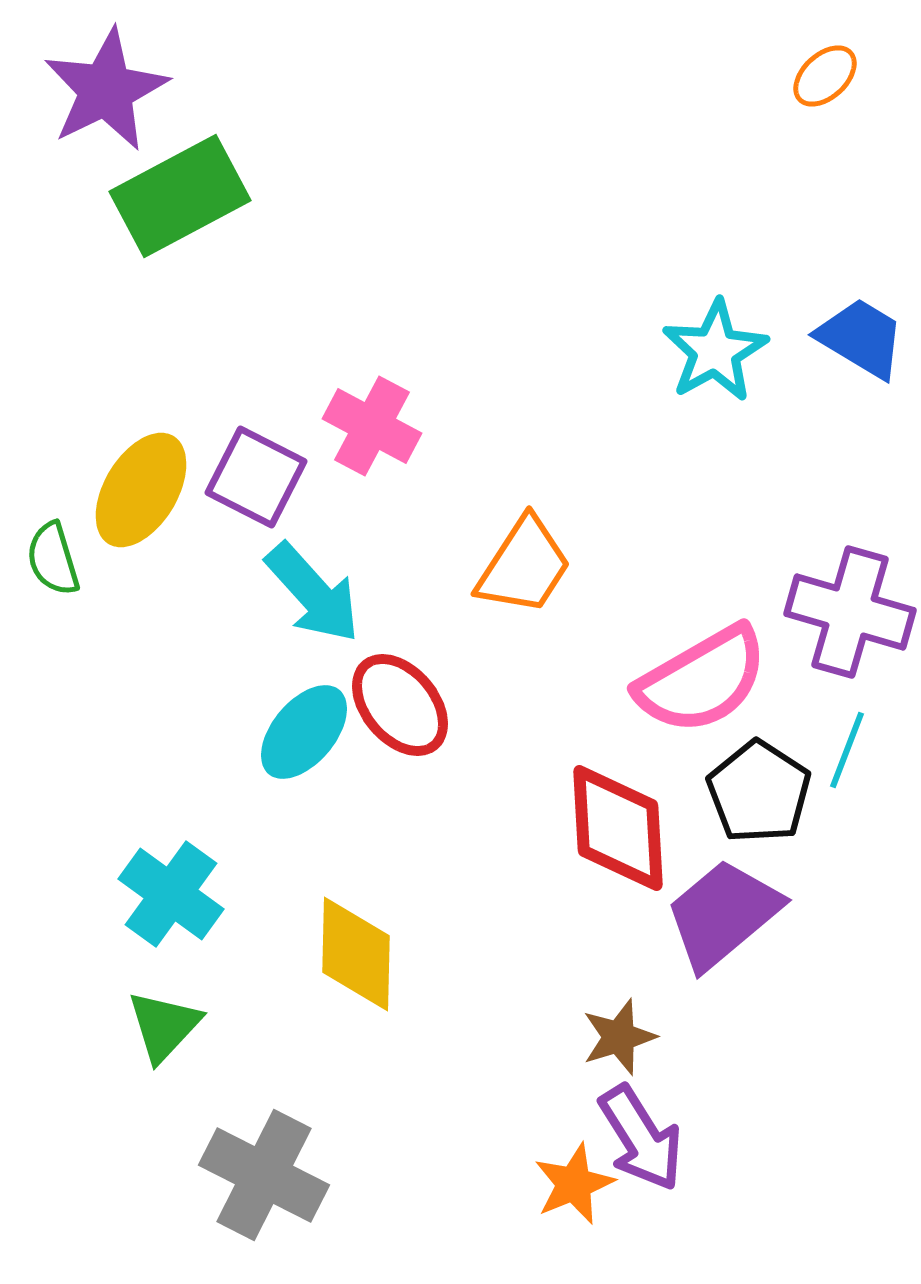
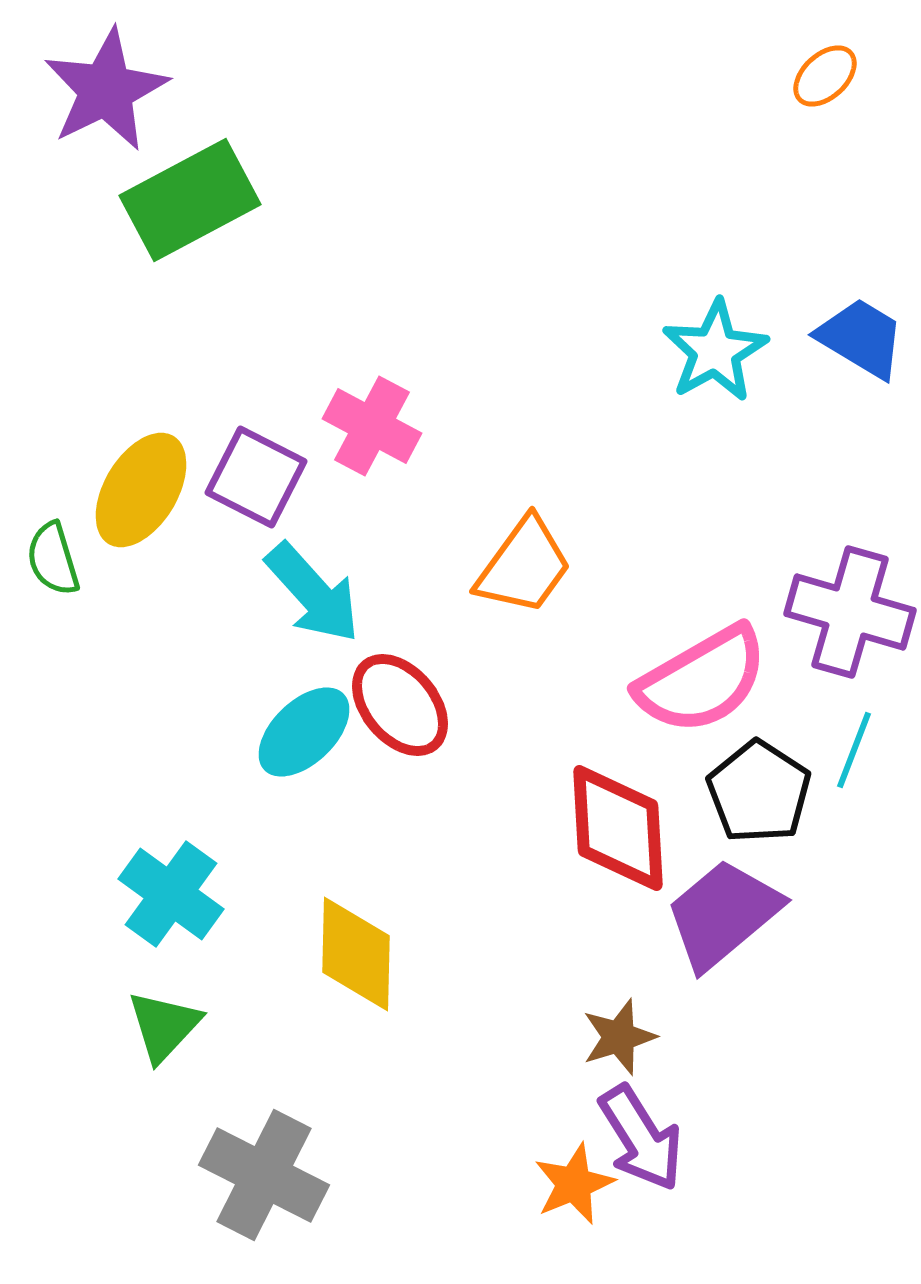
green rectangle: moved 10 px right, 4 px down
orange trapezoid: rotated 3 degrees clockwise
cyan ellipse: rotated 6 degrees clockwise
cyan line: moved 7 px right
